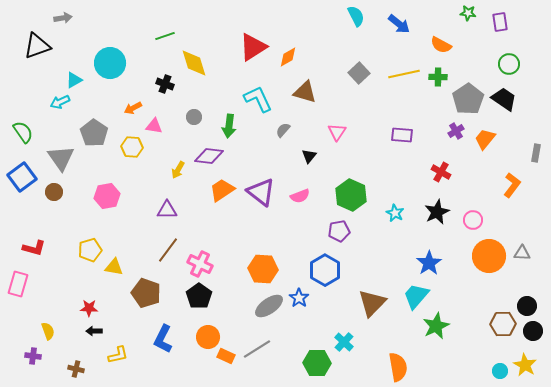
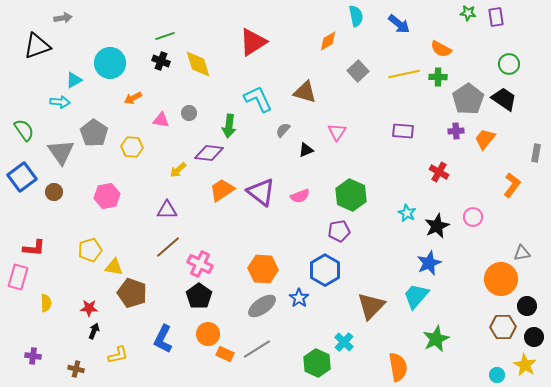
cyan semicircle at (356, 16): rotated 15 degrees clockwise
purple rectangle at (500, 22): moved 4 px left, 5 px up
orange semicircle at (441, 45): moved 4 px down
red triangle at (253, 47): moved 5 px up
orange diamond at (288, 57): moved 40 px right, 16 px up
yellow diamond at (194, 63): moved 4 px right, 1 px down
gray square at (359, 73): moved 1 px left, 2 px up
black cross at (165, 84): moved 4 px left, 23 px up
cyan arrow at (60, 102): rotated 150 degrees counterclockwise
orange arrow at (133, 108): moved 10 px up
gray circle at (194, 117): moved 5 px left, 4 px up
pink triangle at (154, 126): moved 7 px right, 6 px up
purple cross at (456, 131): rotated 28 degrees clockwise
green semicircle at (23, 132): moved 1 px right, 2 px up
purple rectangle at (402, 135): moved 1 px right, 4 px up
purple diamond at (209, 156): moved 3 px up
black triangle at (309, 156): moved 3 px left, 6 px up; rotated 28 degrees clockwise
gray triangle at (61, 158): moved 6 px up
yellow arrow at (178, 170): rotated 18 degrees clockwise
red cross at (441, 172): moved 2 px left
black star at (437, 212): moved 14 px down
cyan star at (395, 213): moved 12 px right
pink circle at (473, 220): moved 3 px up
red L-shape at (34, 248): rotated 10 degrees counterclockwise
brown line at (168, 250): moved 3 px up; rotated 12 degrees clockwise
gray triangle at (522, 253): rotated 12 degrees counterclockwise
orange circle at (489, 256): moved 12 px right, 23 px down
blue star at (429, 263): rotated 10 degrees clockwise
pink rectangle at (18, 284): moved 7 px up
brown pentagon at (146, 293): moved 14 px left
brown triangle at (372, 303): moved 1 px left, 3 px down
gray ellipse at (269, 306): moved 7 px left
brown hexagon at (503, 324): moved 3 px down
green star at (436, 326): moved 13 px down
yellow semicircle at (48, 331): moved 2 px left, 28 px up; rotated 18 degrees clockwise
black arrow at (94, 331): rotated 112 degrees clockwise
black circle at (533, 331): moved 1 px right, 6 px down
orange circle at (208, 337): moved 3 px up
orange rectangle at (226, 356): moved 1 px left, 2 px up
green hexagon at (317, 363): rotated 24 degrees clockwise
cyan circle at (500, 371): moved 3 px left, 4 px down
